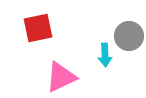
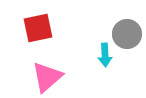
gray circle: moved 2 px left, 2 px up
pink triangle: moved 14 px left; rotated 16 degrees counterclockwise
